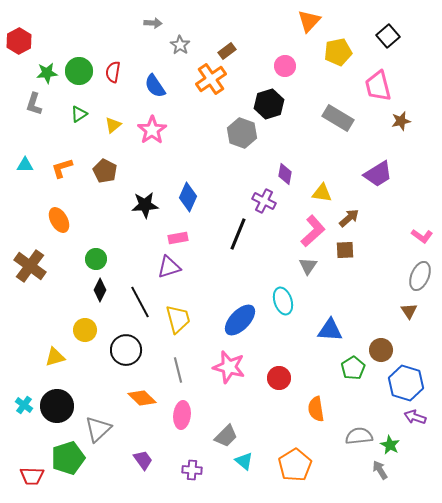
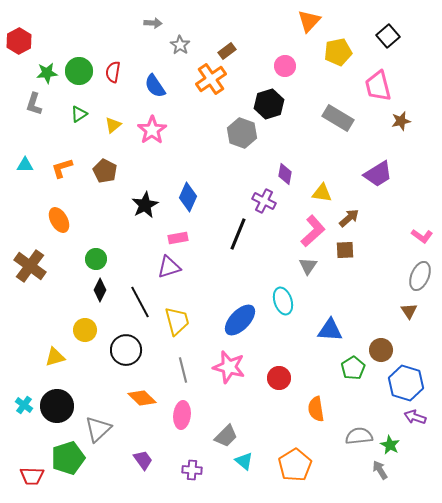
black star at (145, 205): rotated 24 degrees counterclockwise
yellow trapezoid at (178, 319): moved 1 px left, 2 px down
gray line at (178, 370): moved 5 px right
